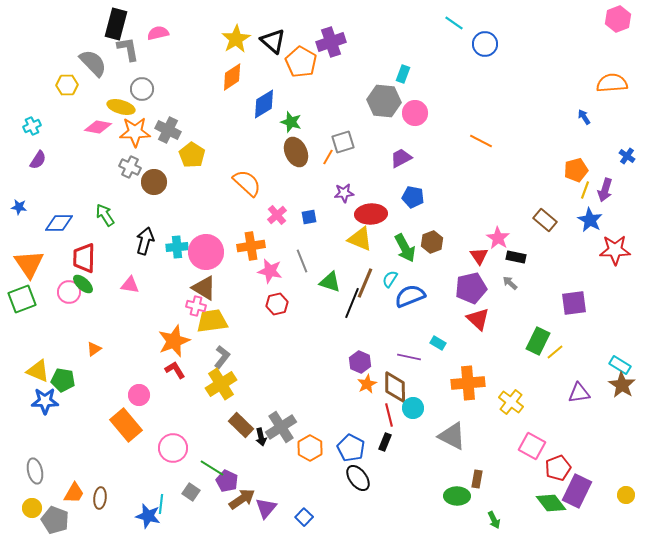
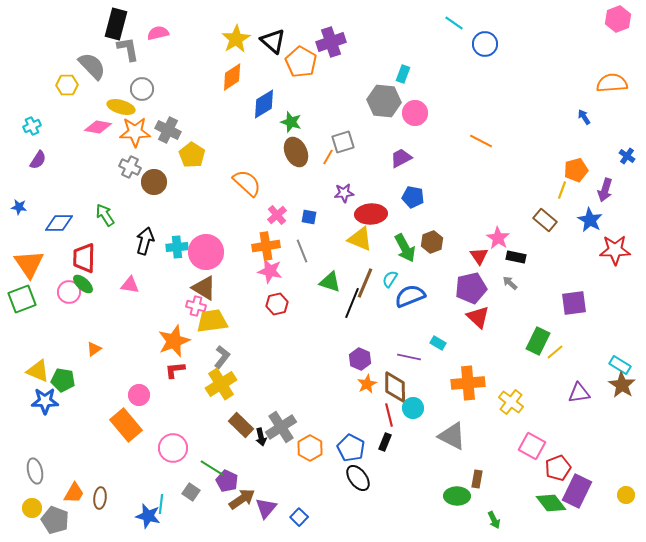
gray semicircle at (93, 63): moved 1 px left, 3 px down
yellow line at (585, 190): moved 23 px left
blue square at (309, 217): rotated 21 degrees clockwise
orange cross at (251, 246): moved 15 px right
gray line at (302, 261): moved 10 px up
red triangle at (478, 319): moved 2 px up
purple hexagon at (360, 362): moved 3 px up
red L-shape at (175, 370): rotated 65 degrees counterclockwise
blue square at (304, 517): moved 5 px left
